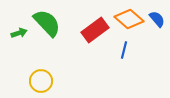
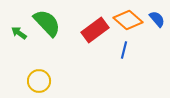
orange diamond: moved 1 px left, 1 px down
green arrow: rotated 126 degrees counterclockwise
yellow circle: moved 2 px left
